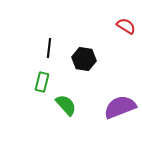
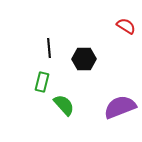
black line: rotated 12 degrees counterclockwise
black hexagon: rotated 10 degrees counterclockwise
green semicircle: moved 2 px left
